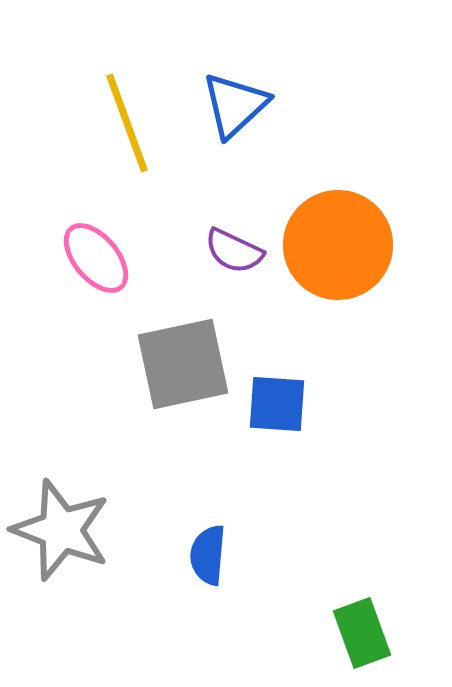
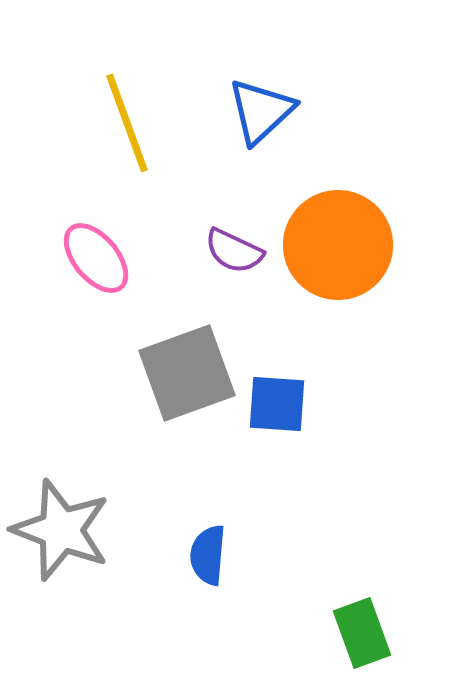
blue triangle: moved 26 px right, 6 px down
gray square: moved 4 px right, 9 px down; rotated 8 degrees counterclockwise
